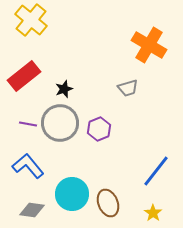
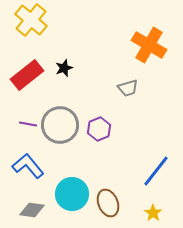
red rectangle: moved 3 px right, 1 px up
black star: moved 21 px up
gray circle: moved 2 px down
